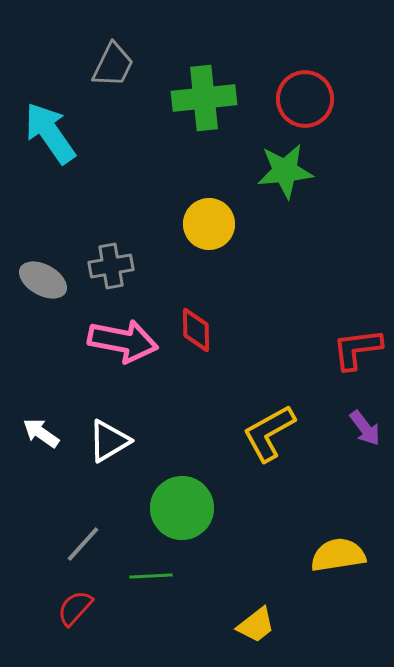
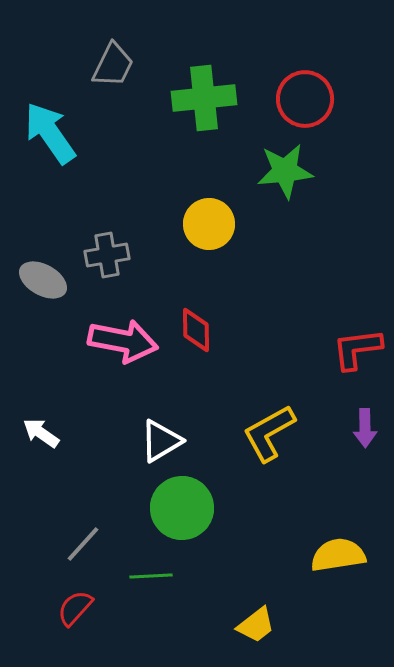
gray cross: moved 4 px left, 11 px up
purple arrow: rotated 36 degrees clockwise
white triangle: moved 52 px right
